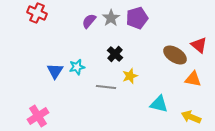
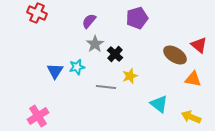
gray star: moved 16 px left, 26 px down
cyan triangle: rotated 24 degrees clockwise
